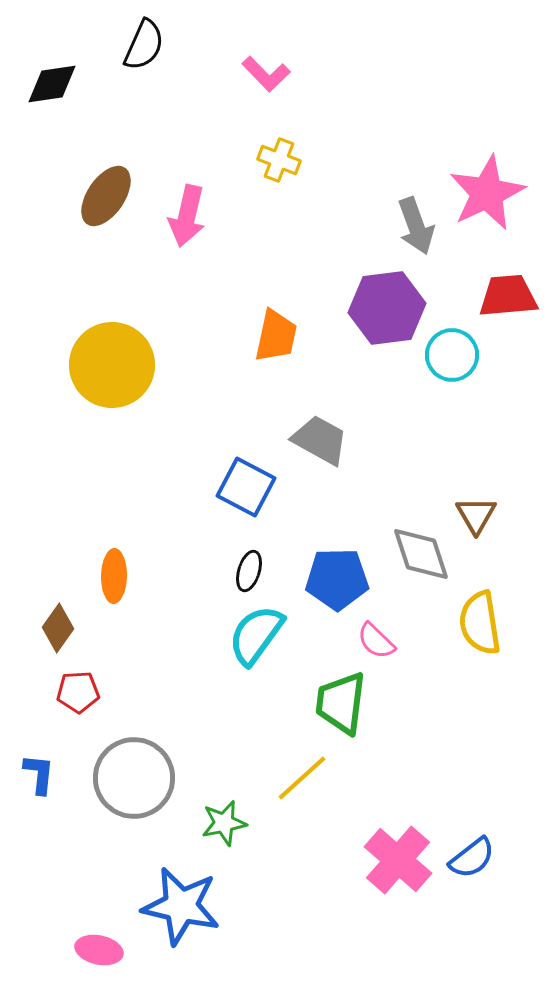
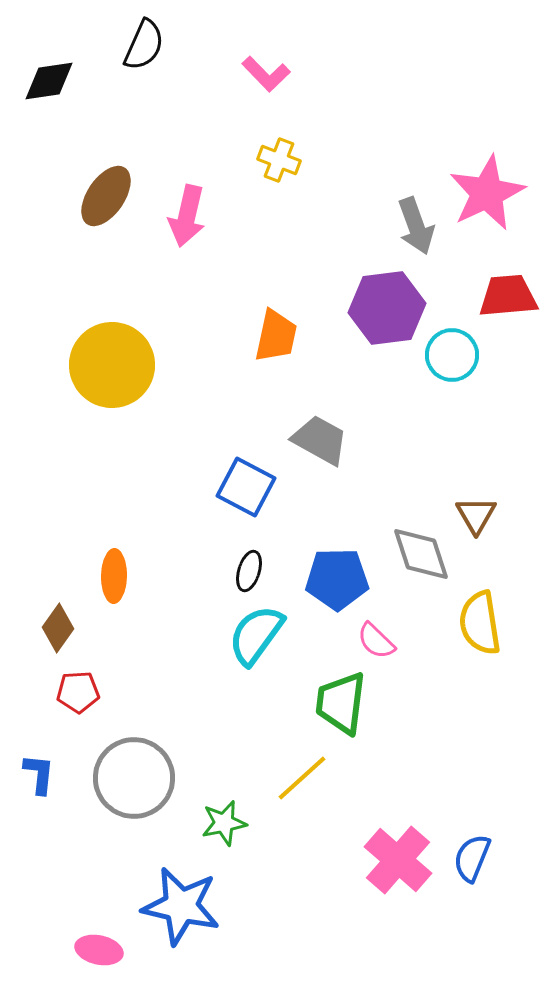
black diamond: moved 3 px left, 3 px up
blue semicircle: rotated 150 degrees clockwise
